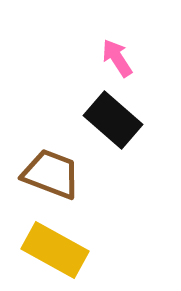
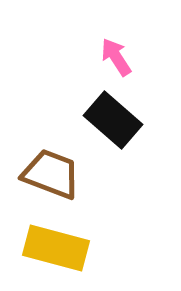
pink arrow: moved 1 px left, 1 px up
yellow rectangle: moved 1 px right, 2 px up; rotated 14 degrees counterclockwise
